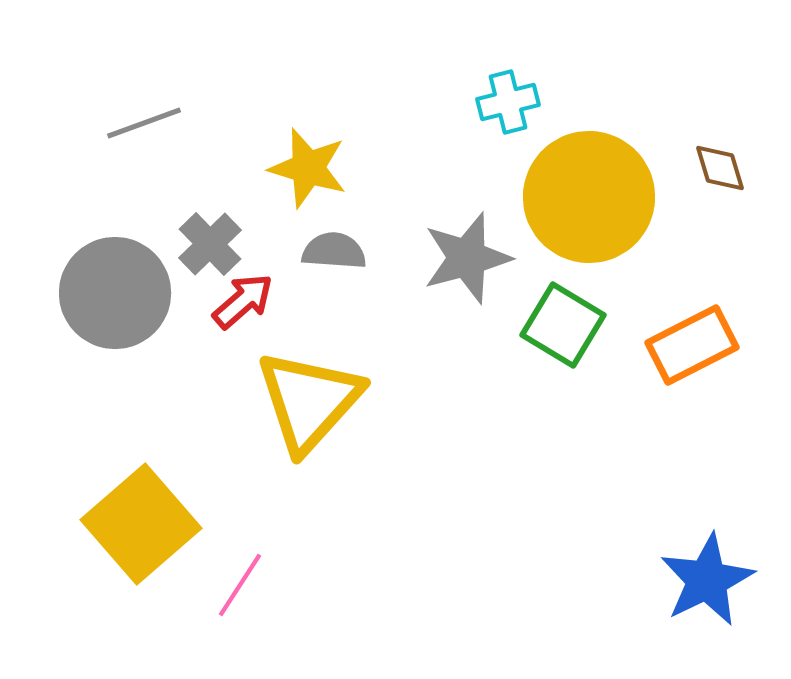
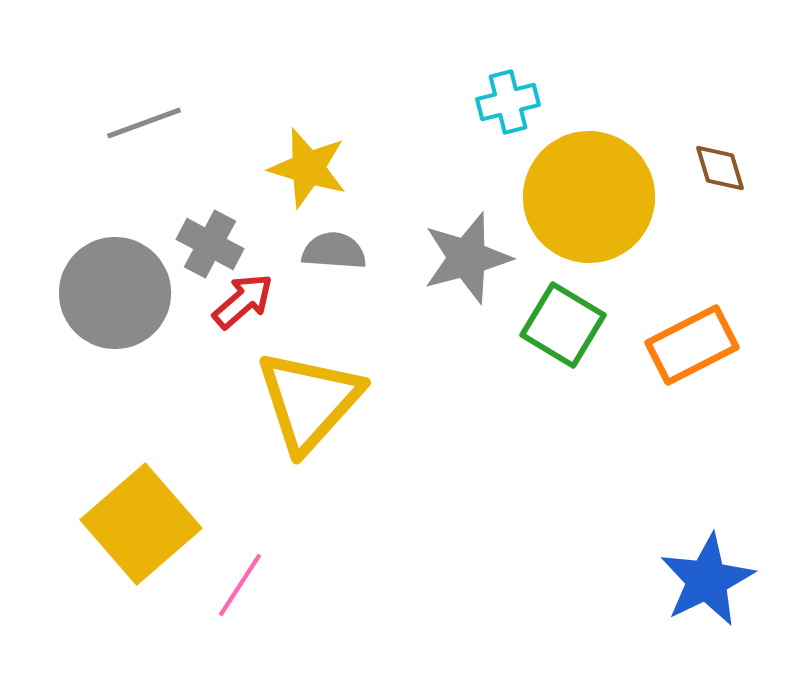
gray cross: rotated 18 degrees counterclockwise
